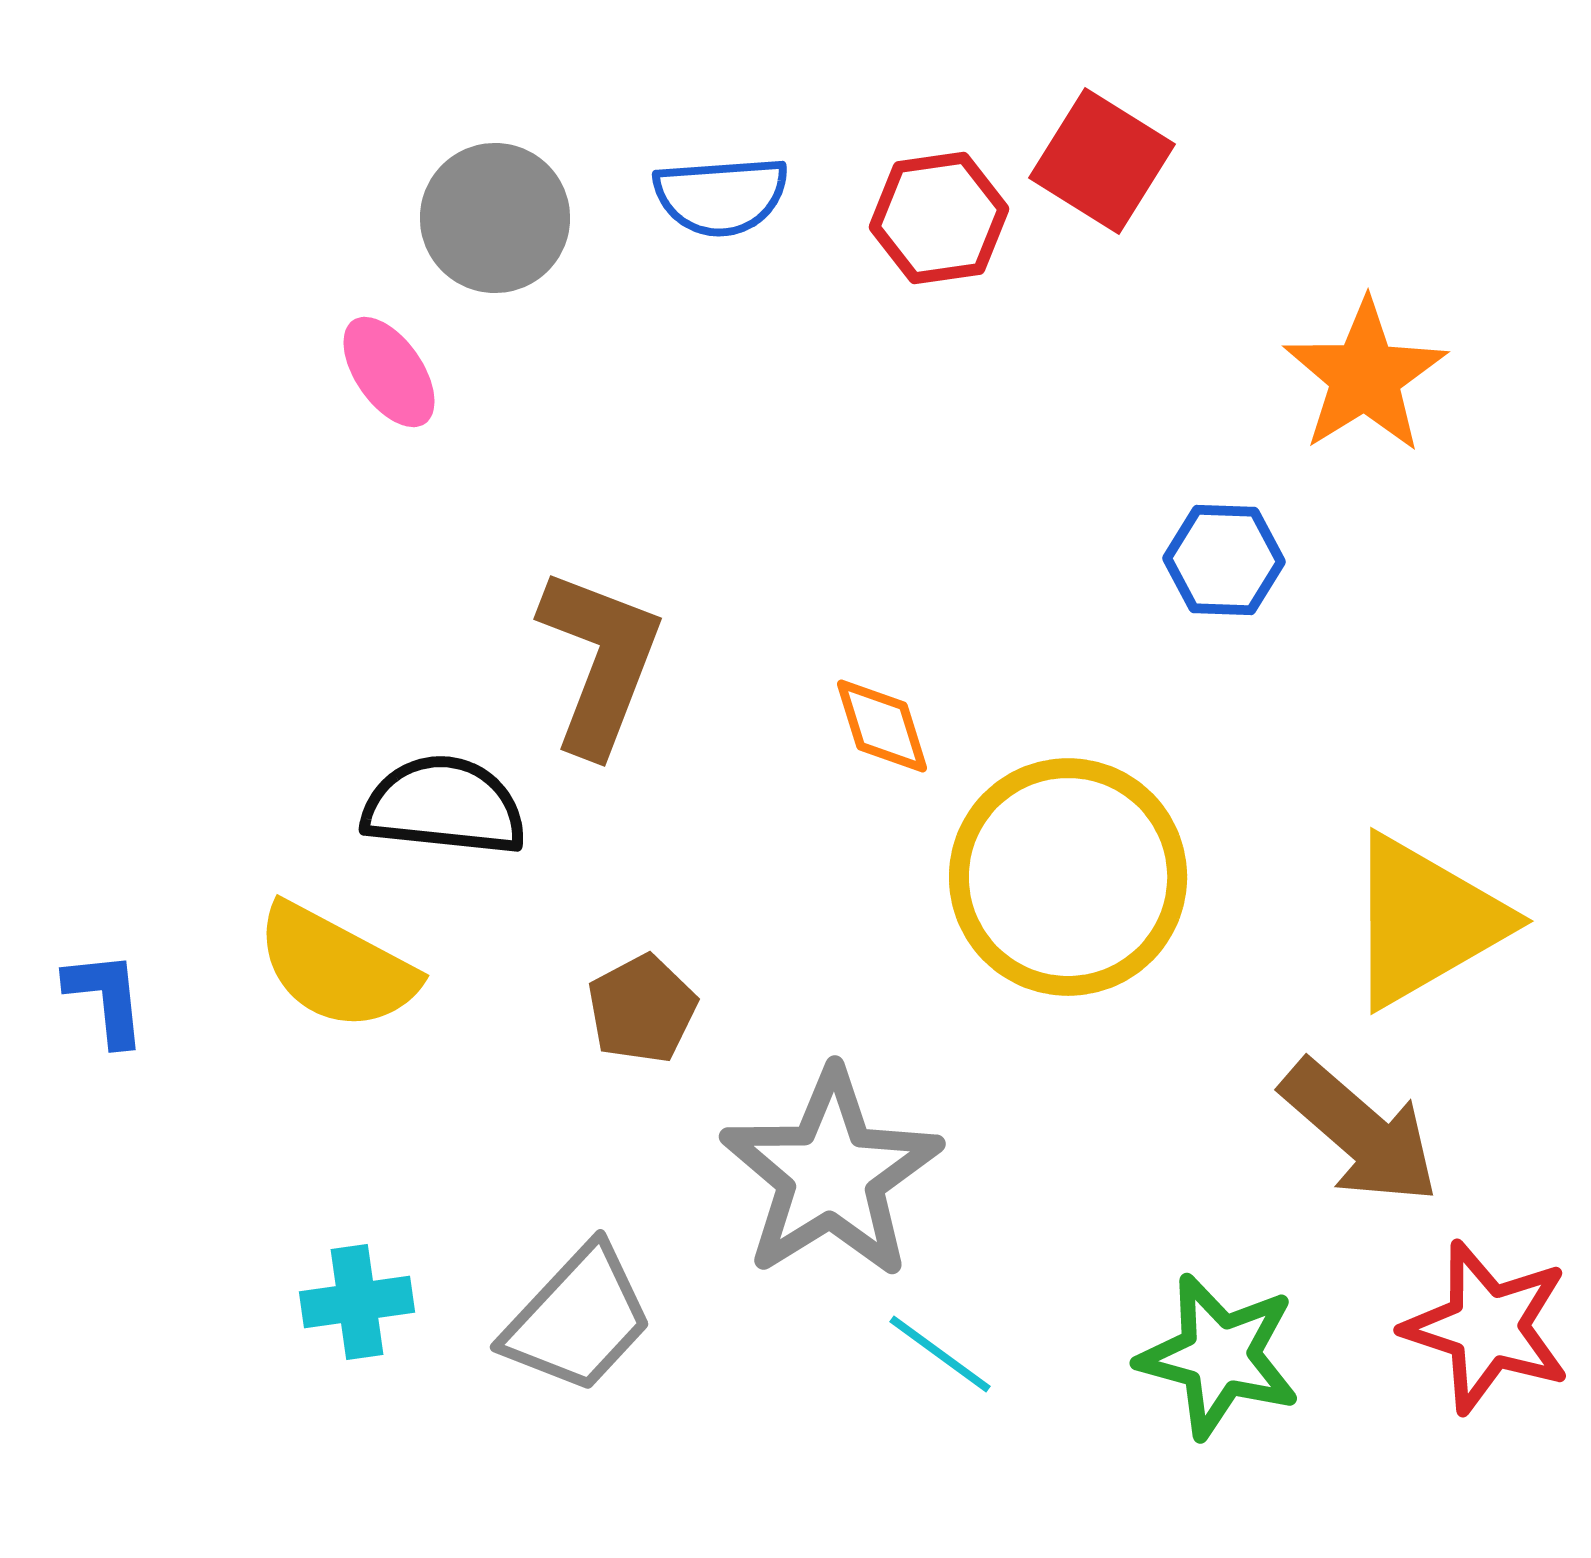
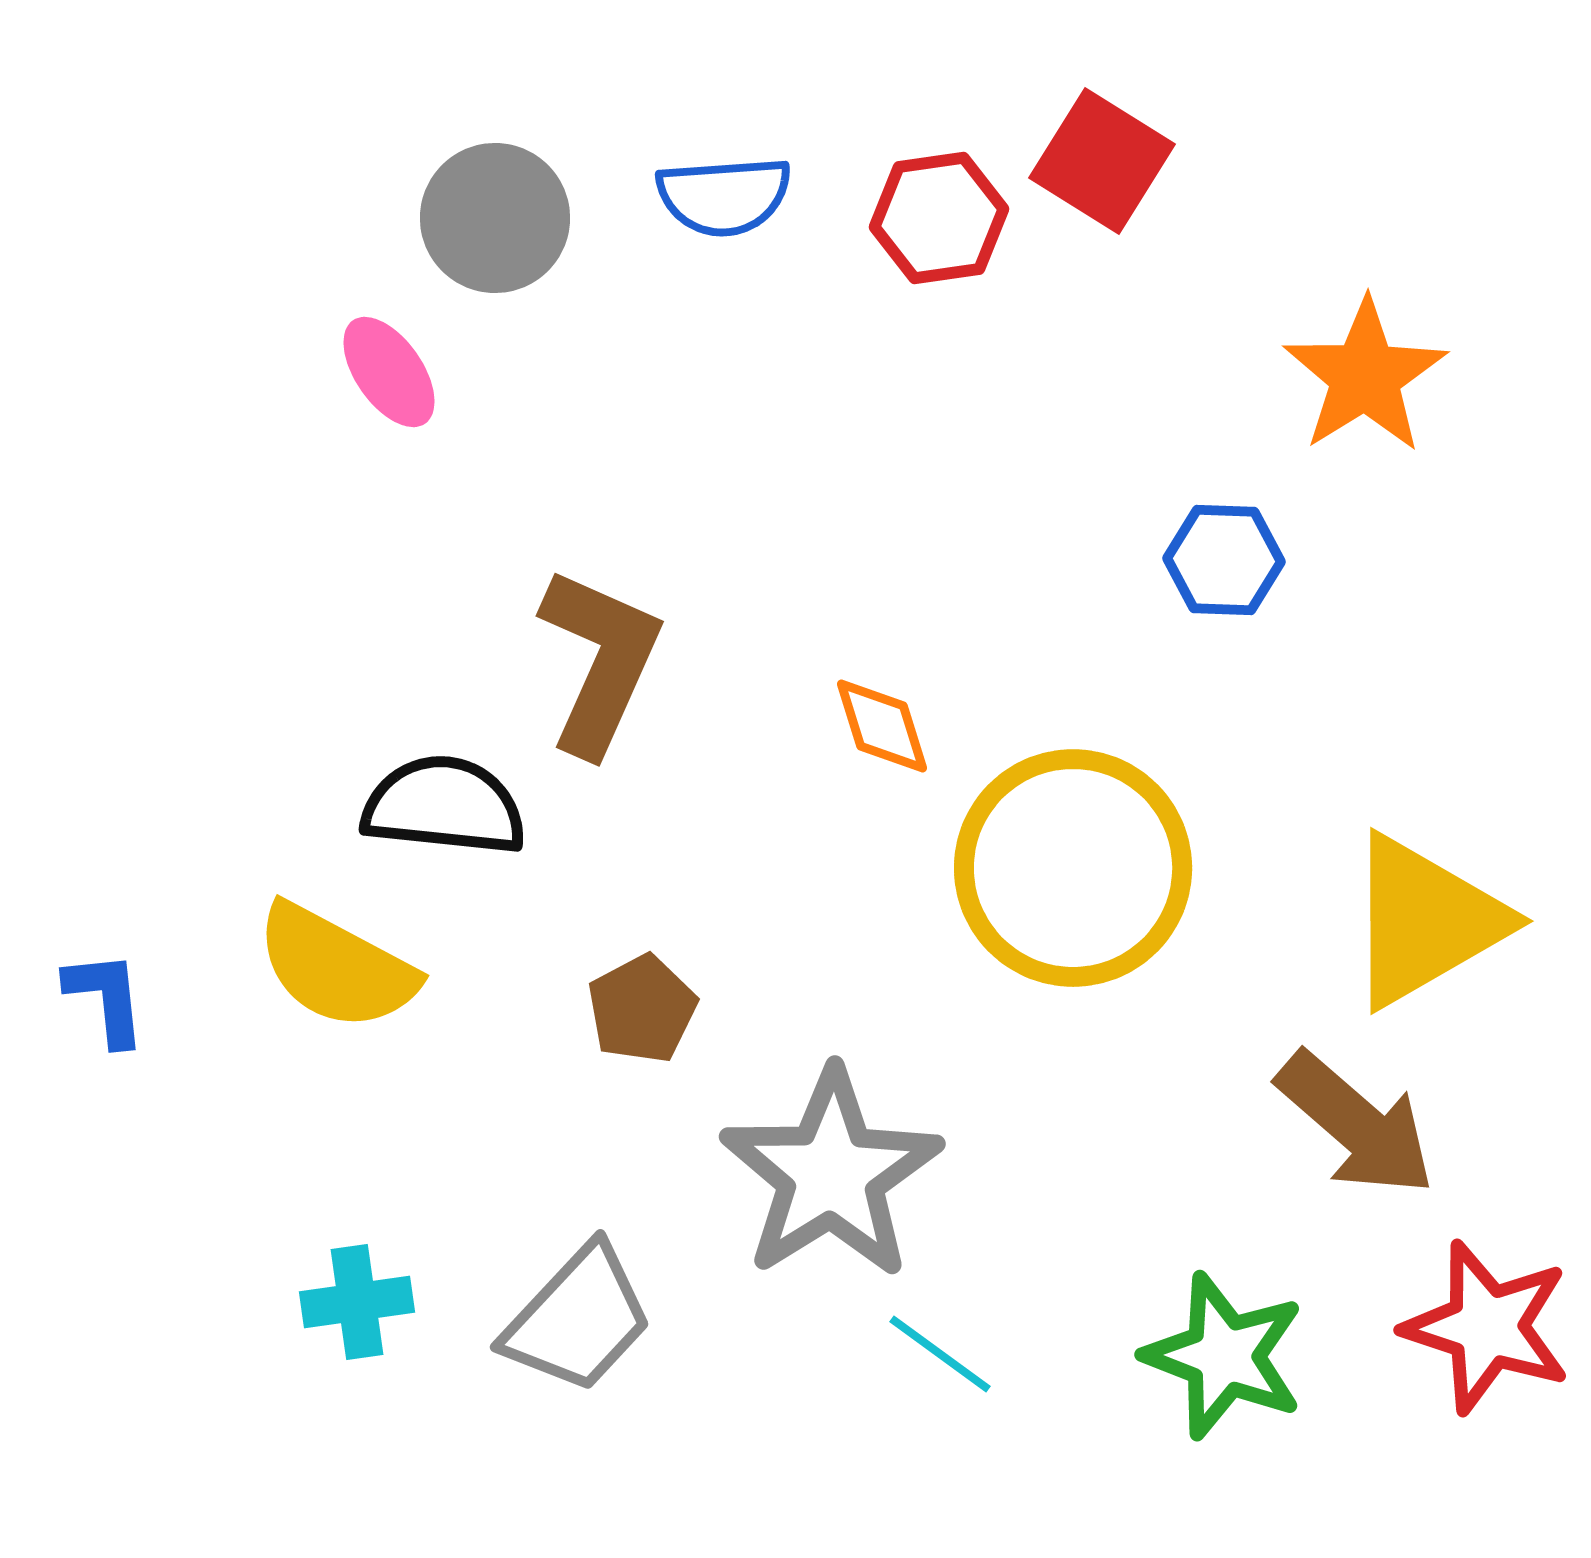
blue semicircle: moved 3 px right
brown L-shape: rotated 3 degrees clockwise
yellow circle: moved 5 px right, 9 px up
brown arrow: moved 4 px left, 8 px up
green star: moved 5 px right; rotated 6 degrees clockwise
